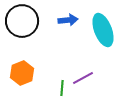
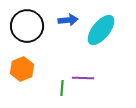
black circle: moved 5 px right, 5 px down
cyan ellipse: moved 2 px left; rotated 60 degrees clockwise
orange hexagon: moved 4 px up
purple line: rotated 30 degrees clockwise
